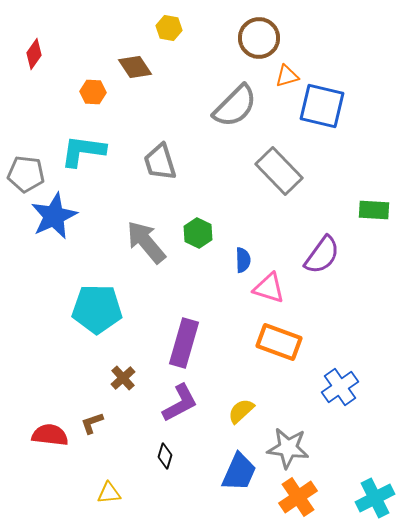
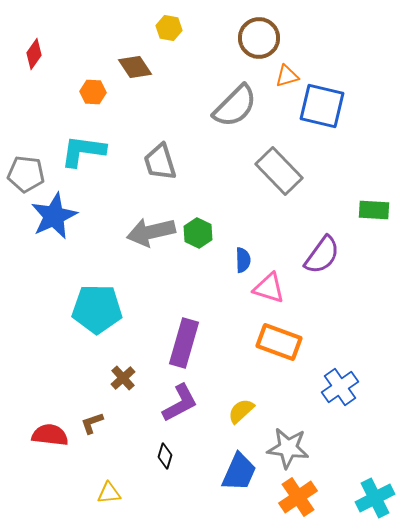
gray arrow: moved 5 px right, 10 px up; rotated 63 degrees counterclockwise
